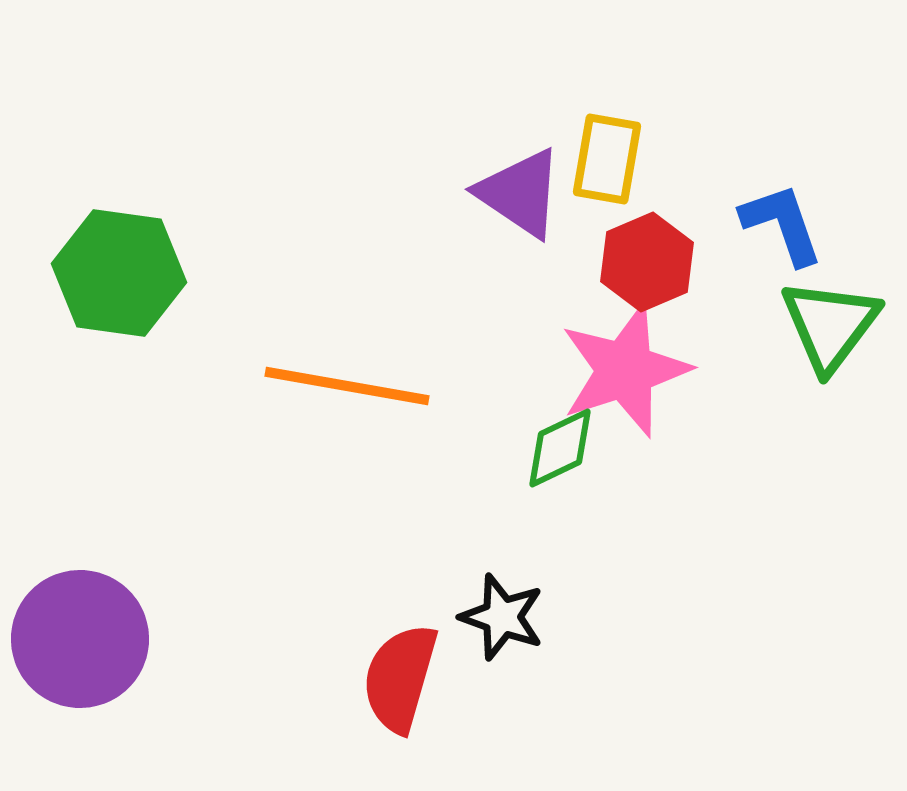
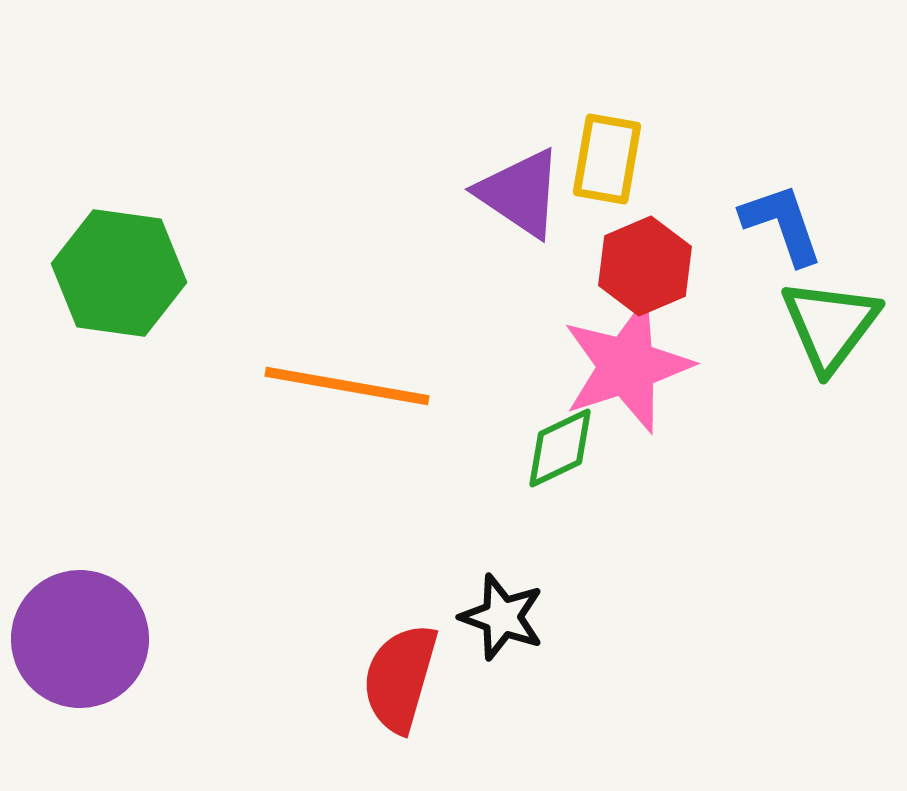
red hexagon: moved 2 px left, 4 px down
pink star: moved 2 px right, 4 px up
